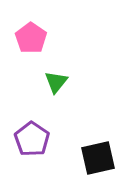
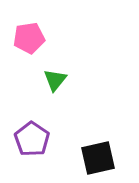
pink pentagon: moved 2 px left; rotated 28 degrees clockwise
green triangle: moved 1 px left, 2 px up
